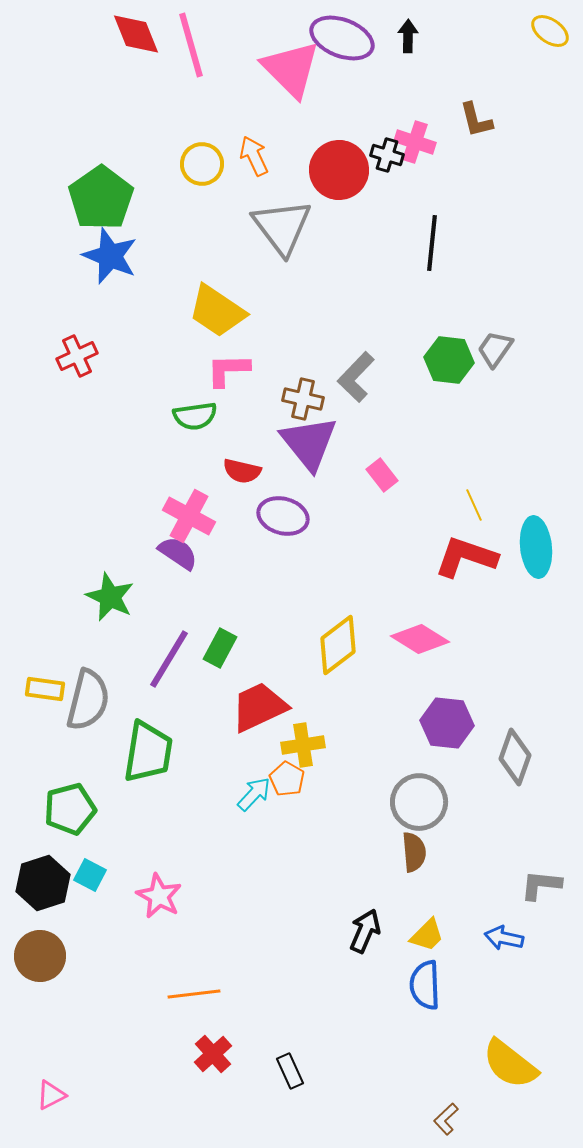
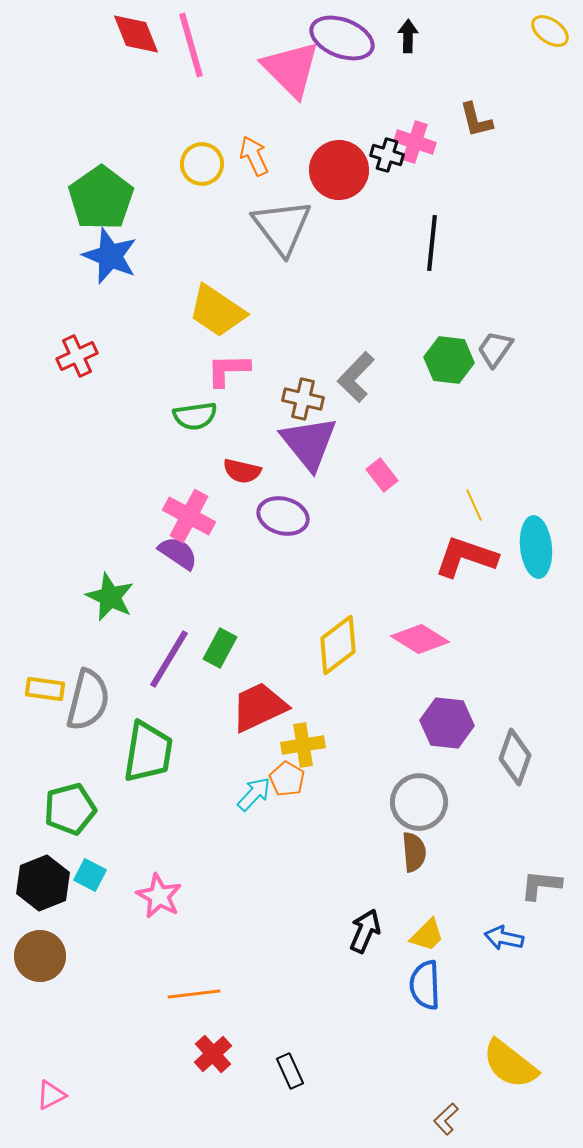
black hexagon at (43, 883): rotated 4 degrees counterclockwise
